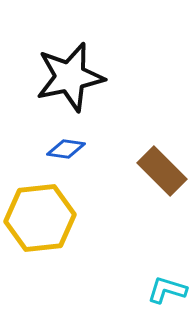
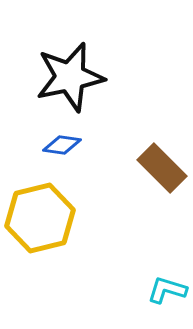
blue diamond: moved 4 px left, 4 px up
brown rectangle: moved 3 px up
yellow hexagon: rotated 8 degrees counterclockwise
